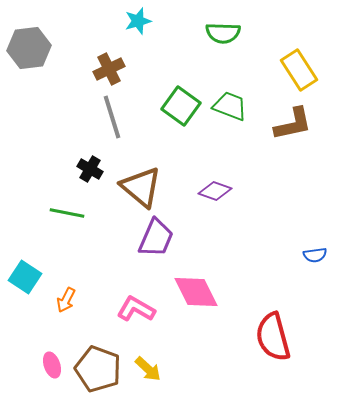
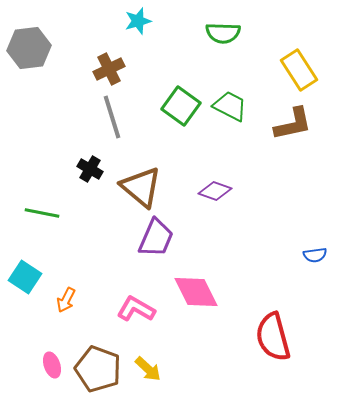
green trapezoid: rotated 6 degrees clockwise
green line: moved 25 px left
